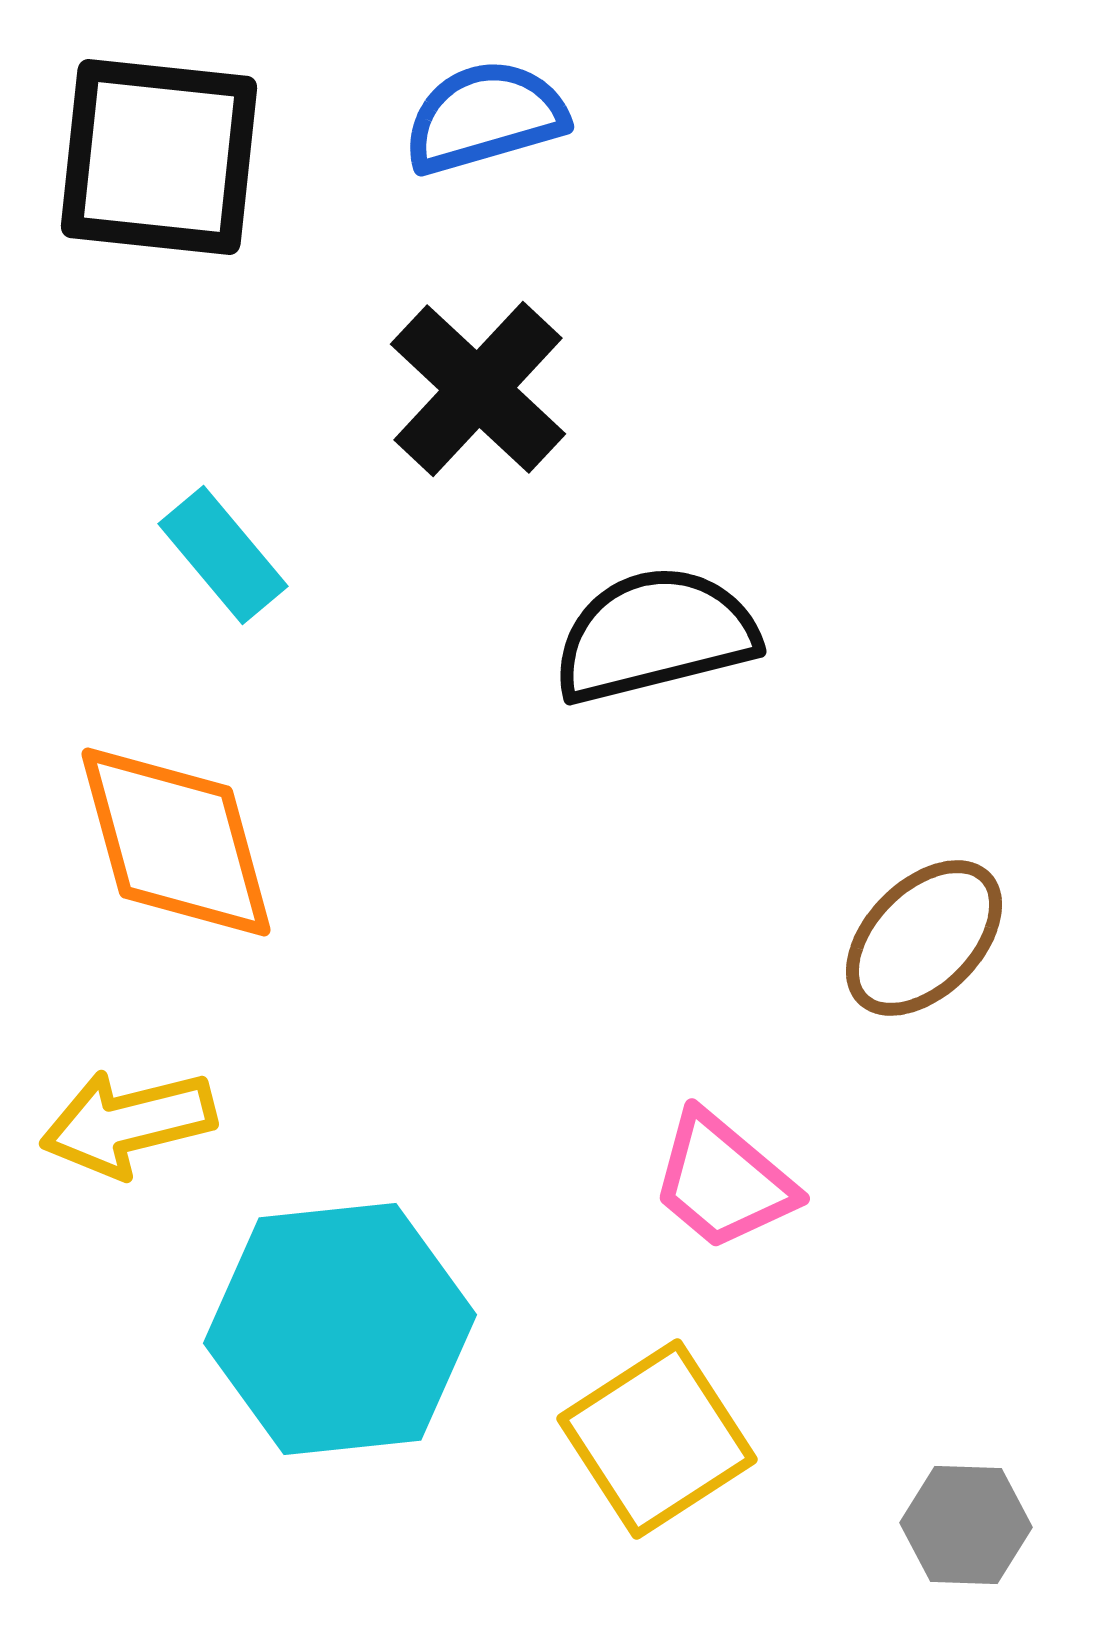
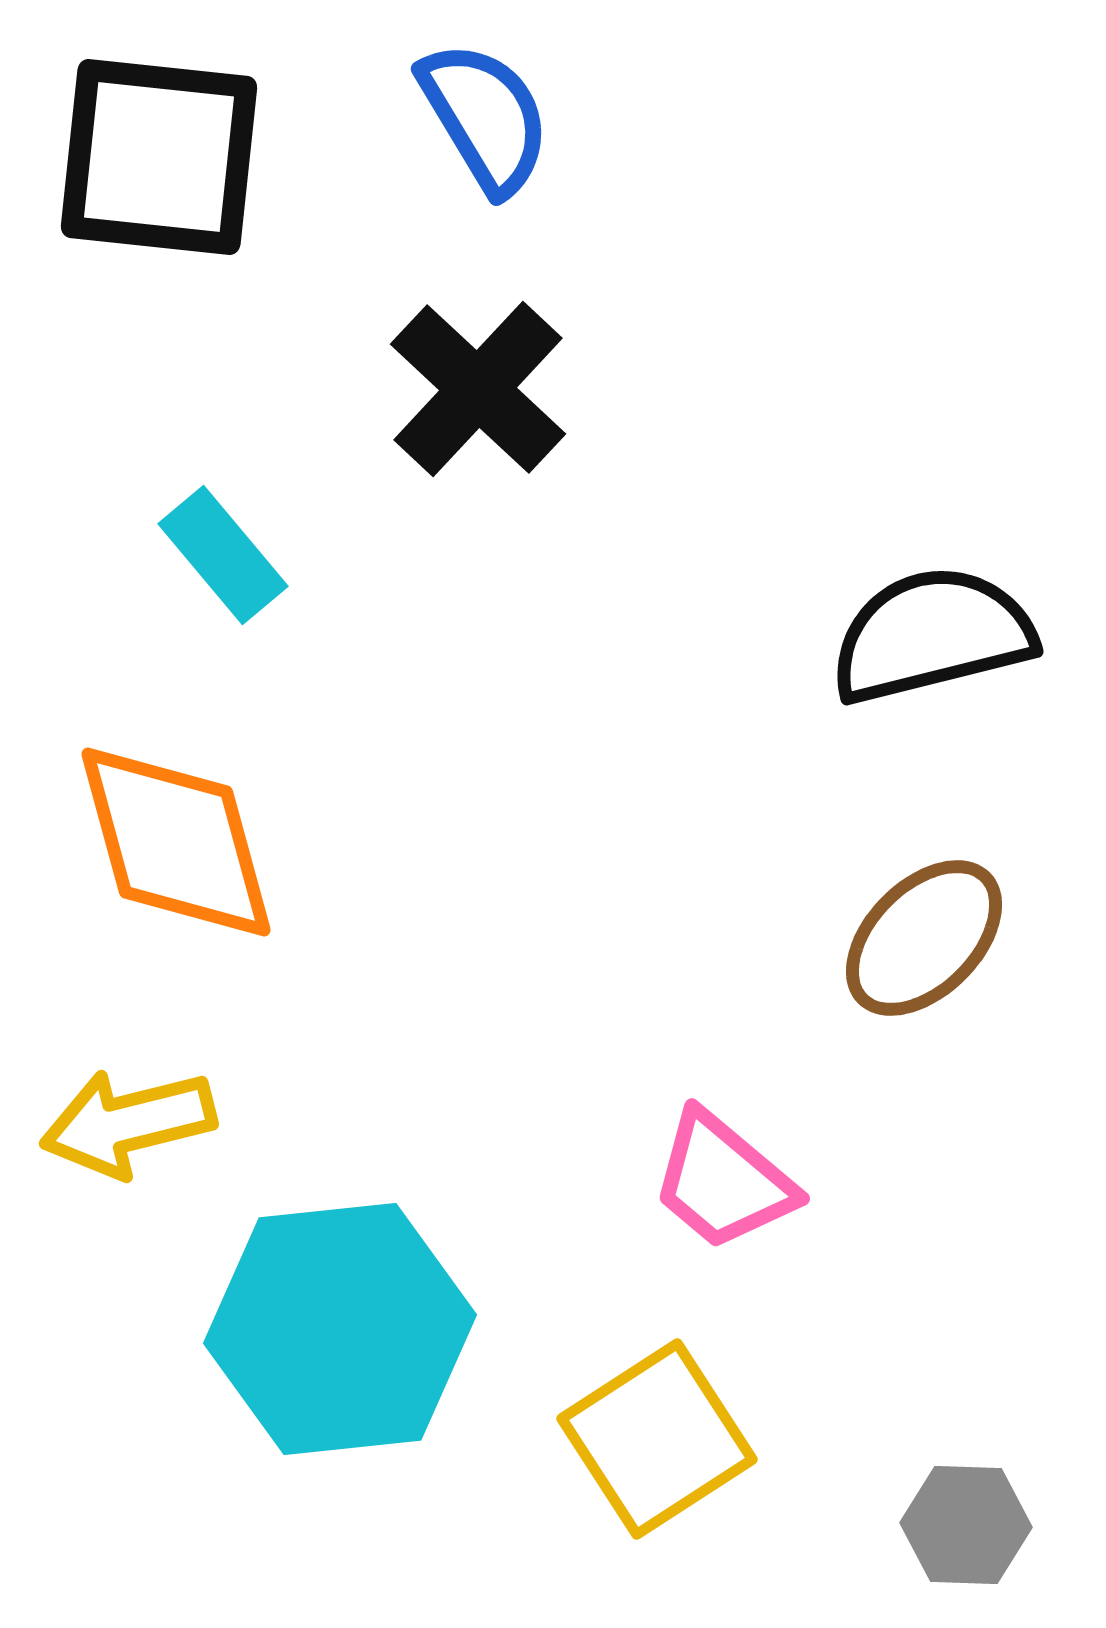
blue semicircle: rotated 75 degrees clockwise
black semicircle: moved 277 px right
